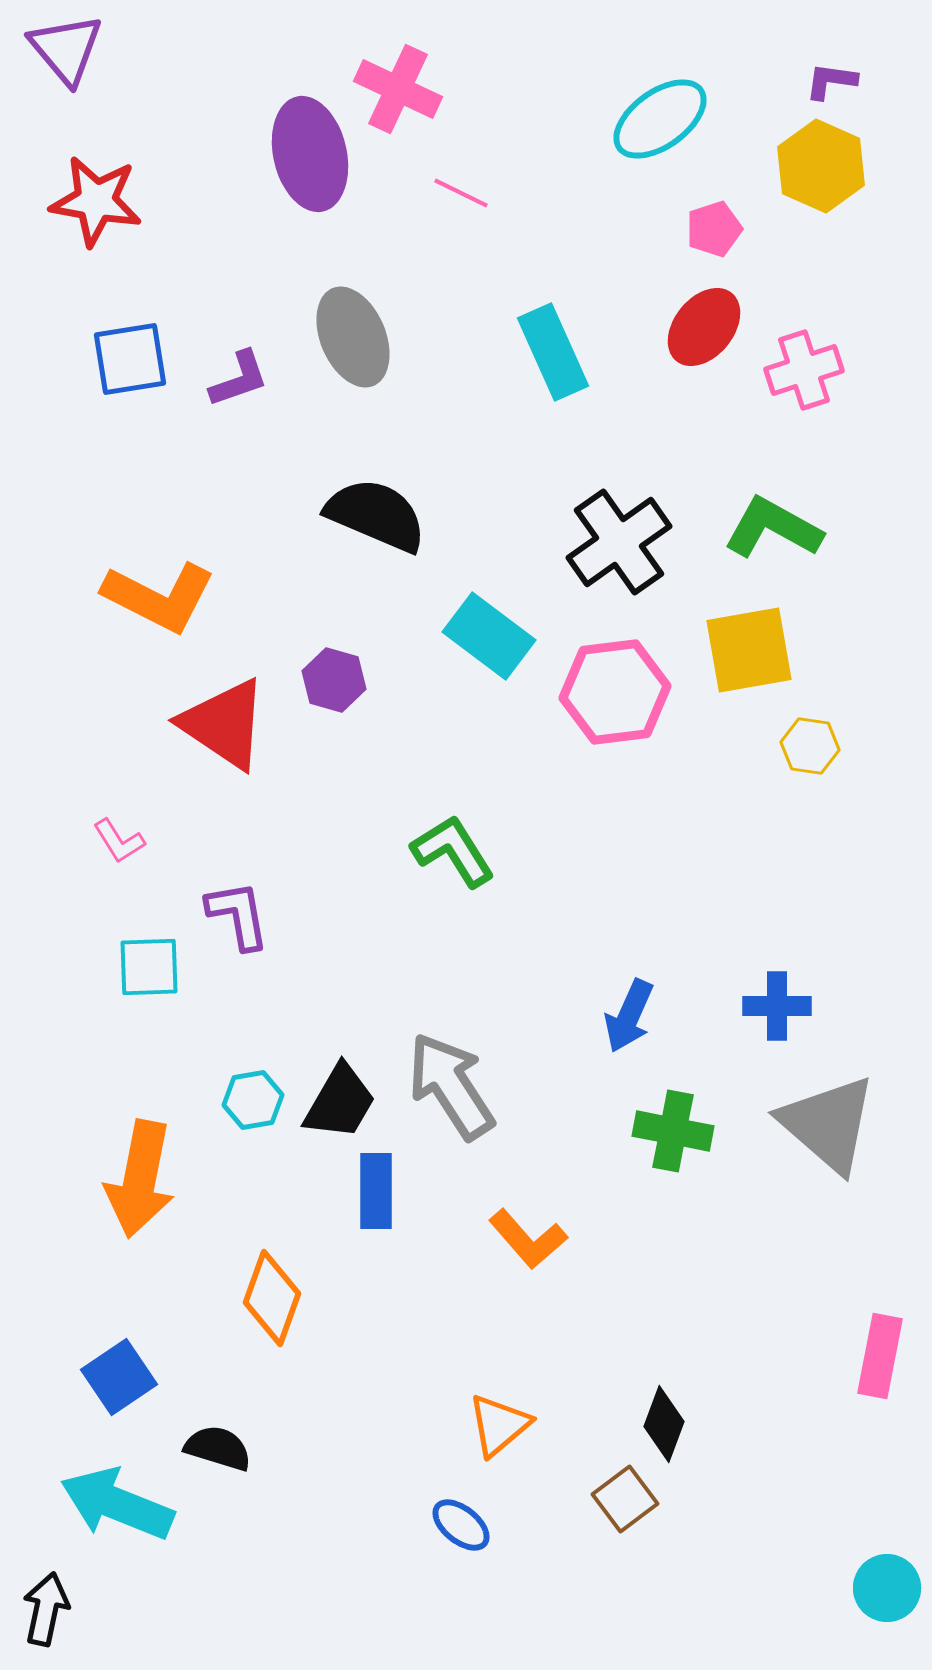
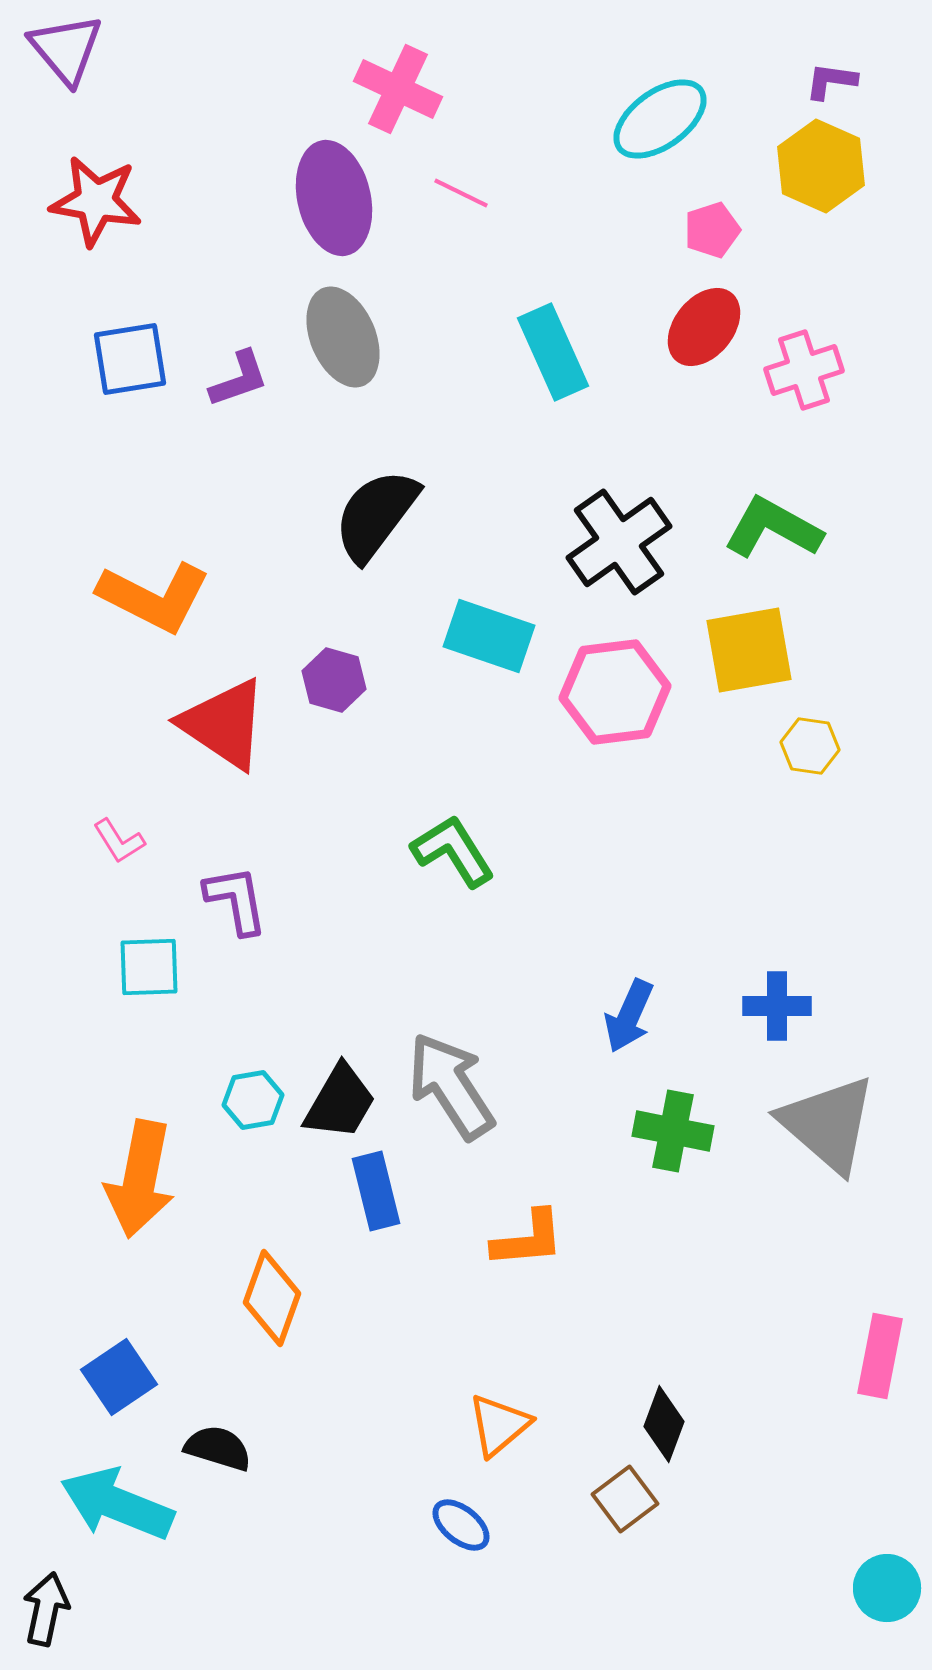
purple ellipse at (310, 154): moved 24 px right, 44 px down
pink pentagon at (714, 229): moved 2 px left, 1 px down
gray ellipse at (353, 337): moved 10 px left
black semicircle at (376, 515): rotated 76 degrees counterclockwise
orange L-shape at (159, 597): moved 5 px left
cyan rectangle at (489, 636): rotated 18 degrees counterclockwise
purple L-shape at (238, 915): moved 2 px left, 15 px up
blue rectangle at (376, 1191): rotated 14 degrees counterclockwise
orange L-shape at (528, 1239): rotated 54 degrees counterclockwise
